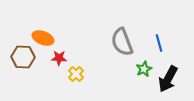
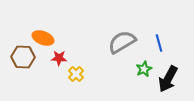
gray semicircle: rotated 80 degrees clockwise
